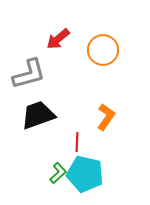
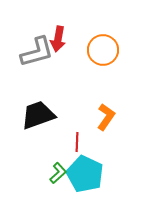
red arrow: rotated 40 degrees counterclockwise
gray L-shape: moved 8 px right, 22 px up
cyan pentagon: rotated 12 degrees clockwise
